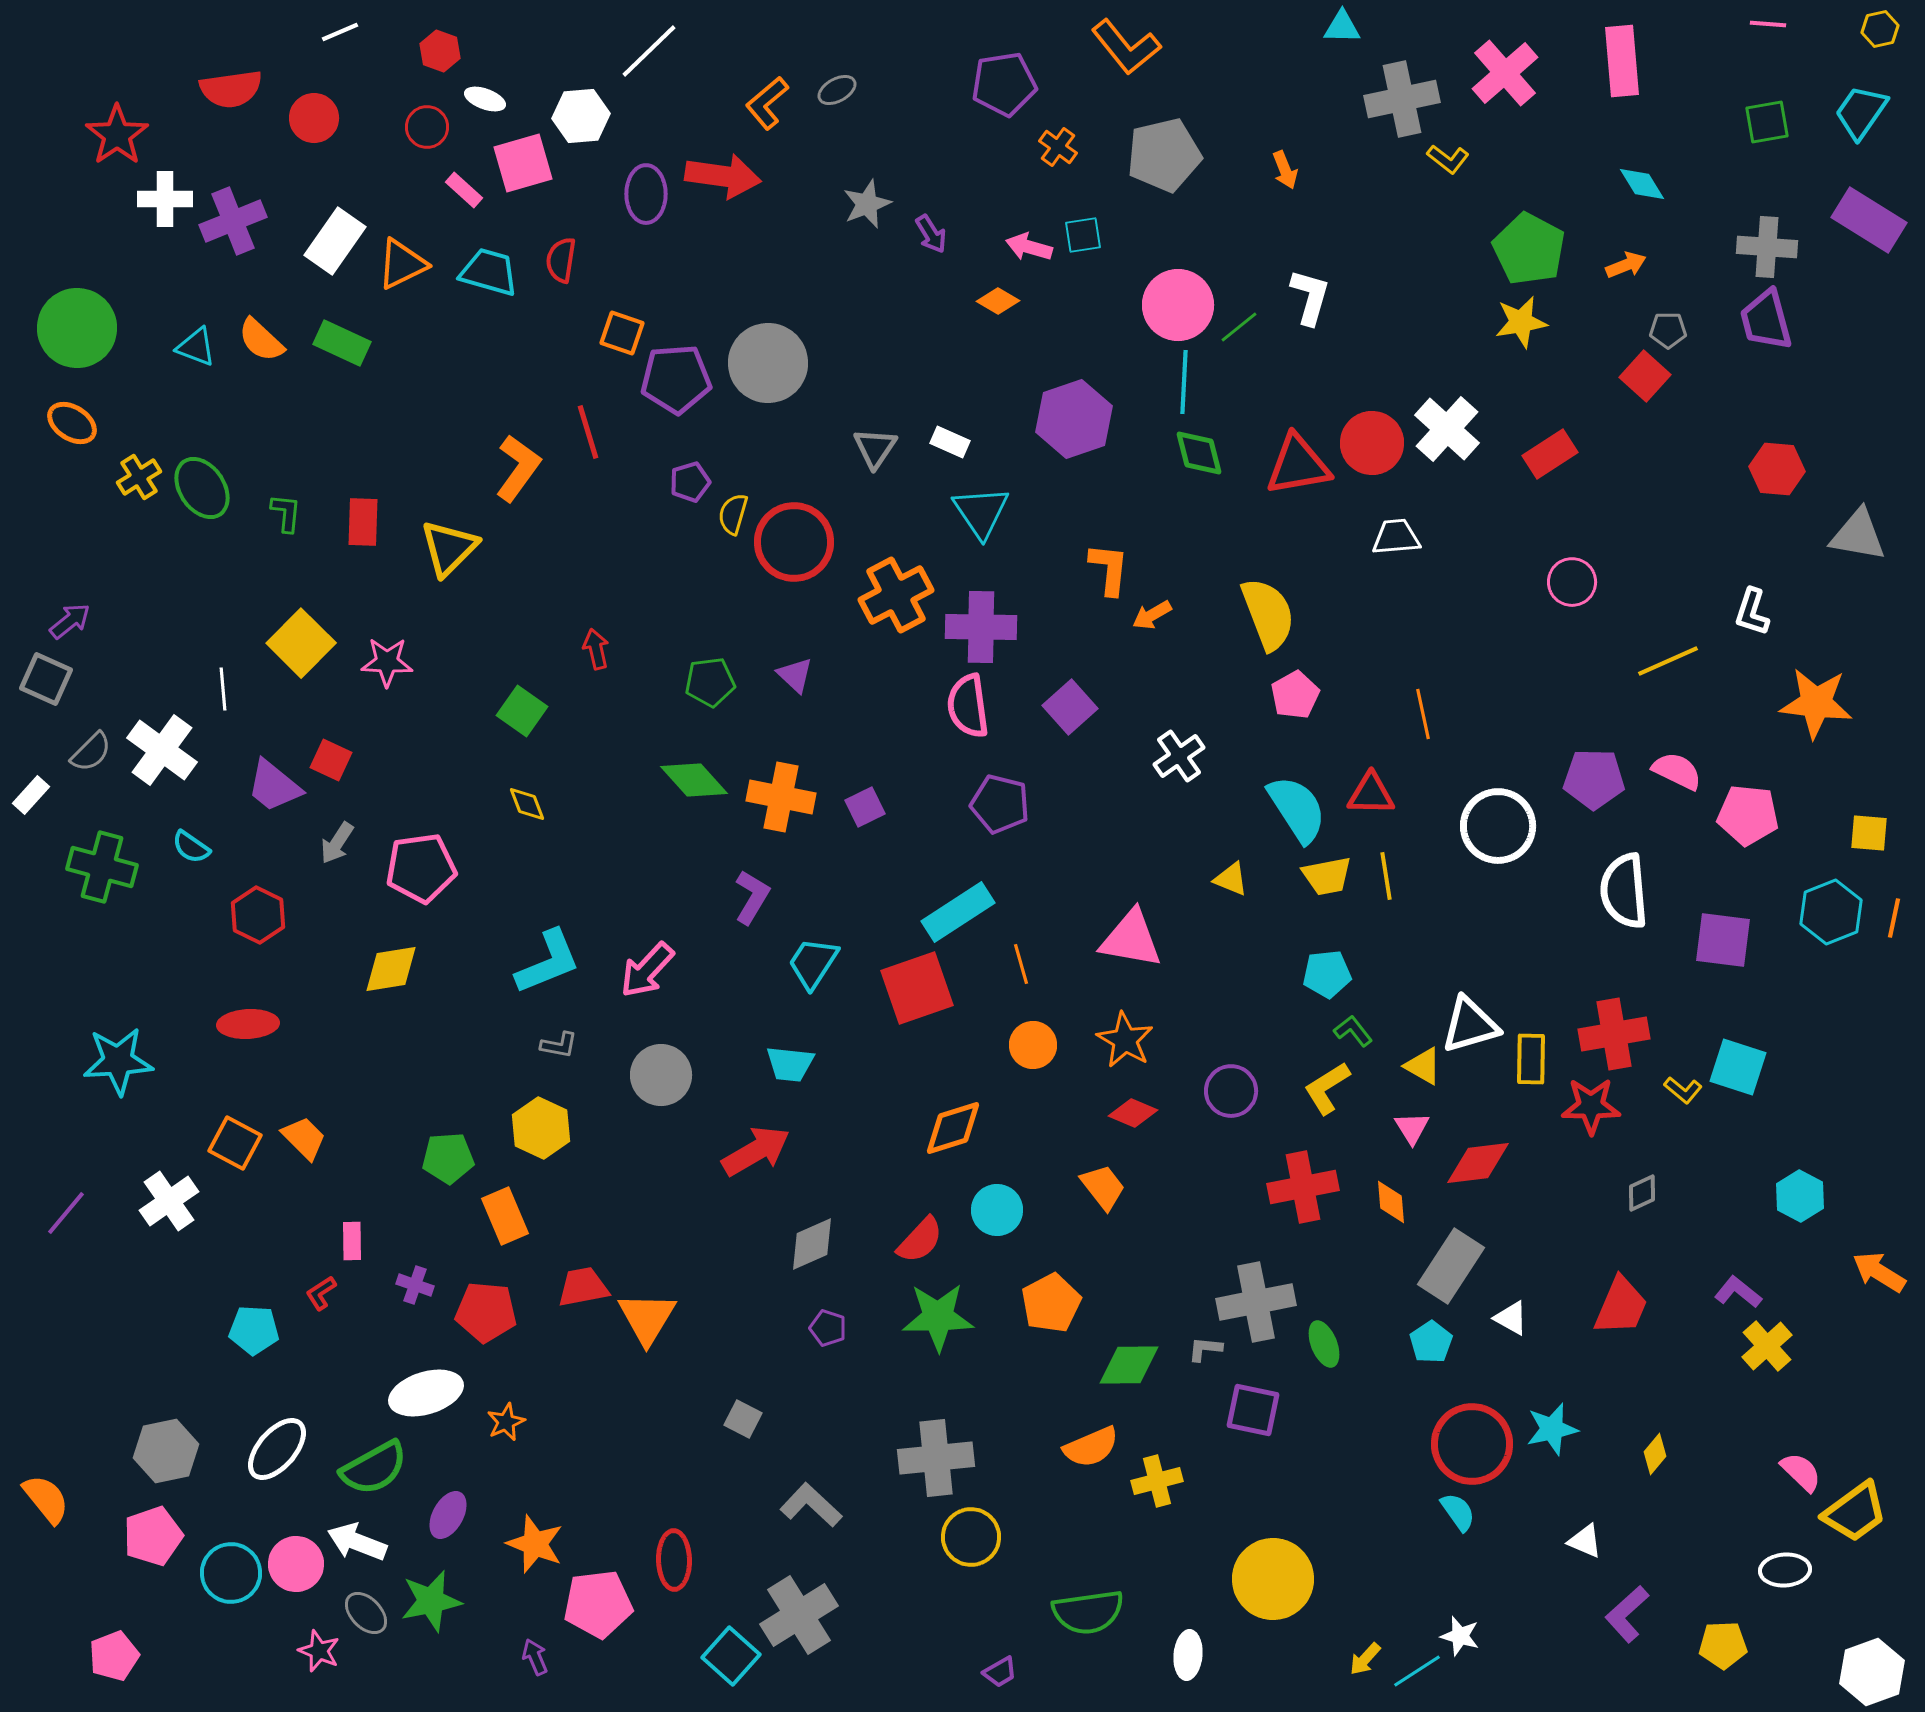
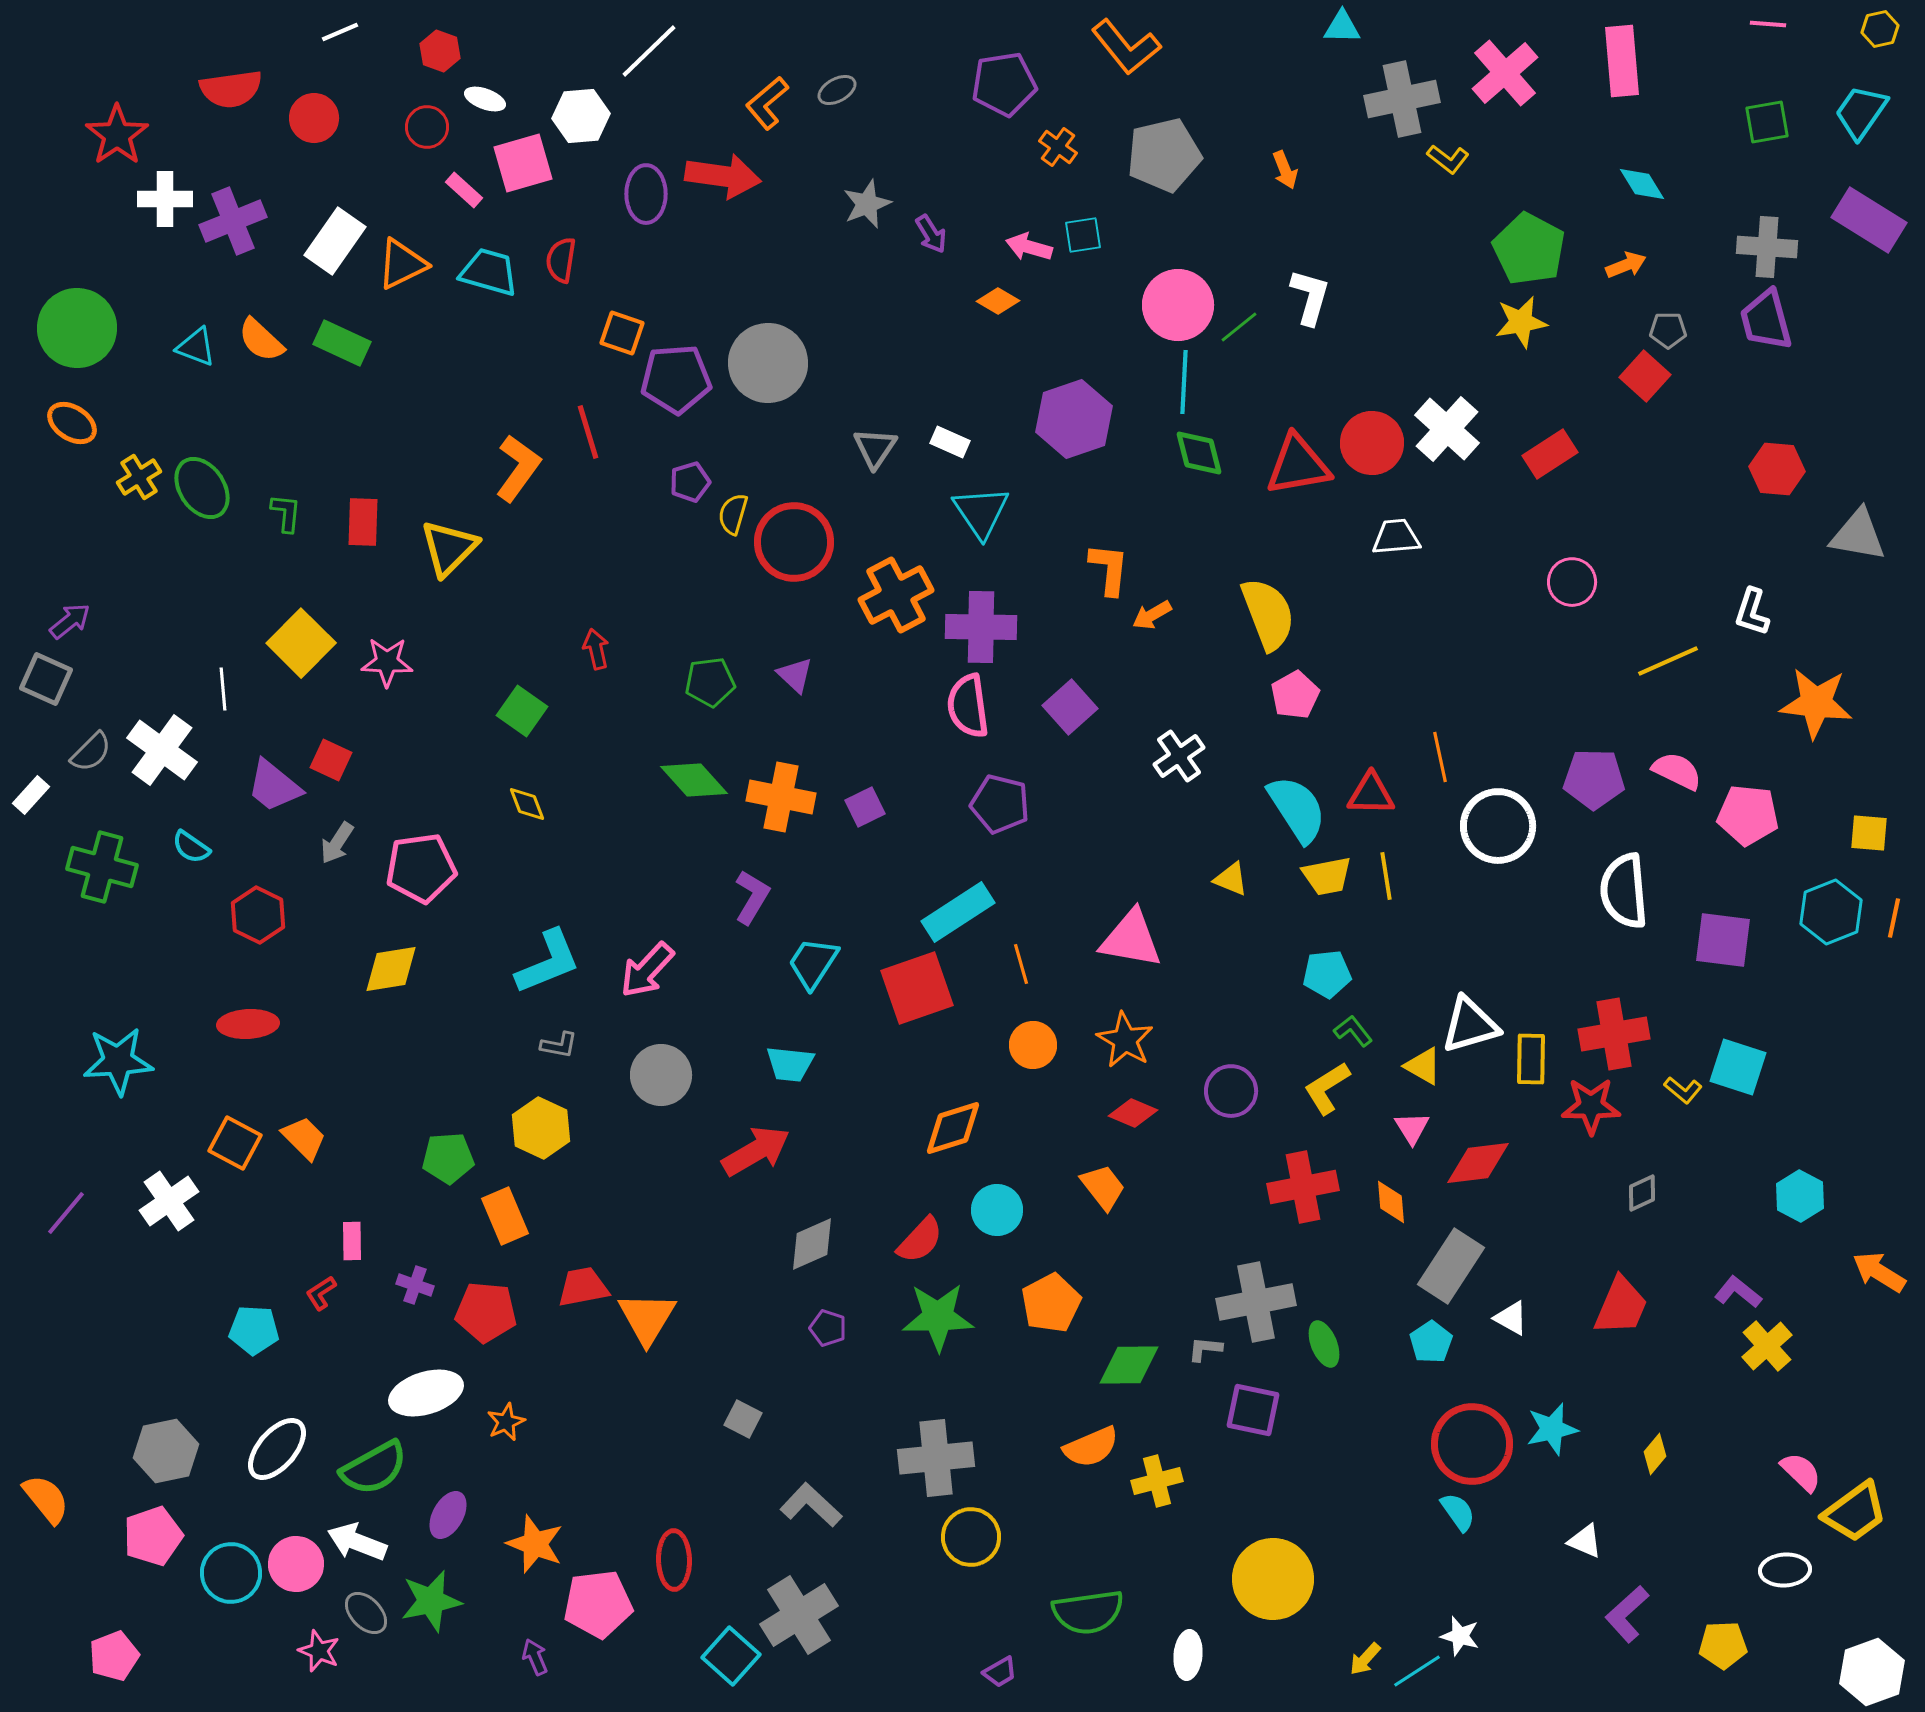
orange line at (1423, 714): moved 17 px right, 43 px down
